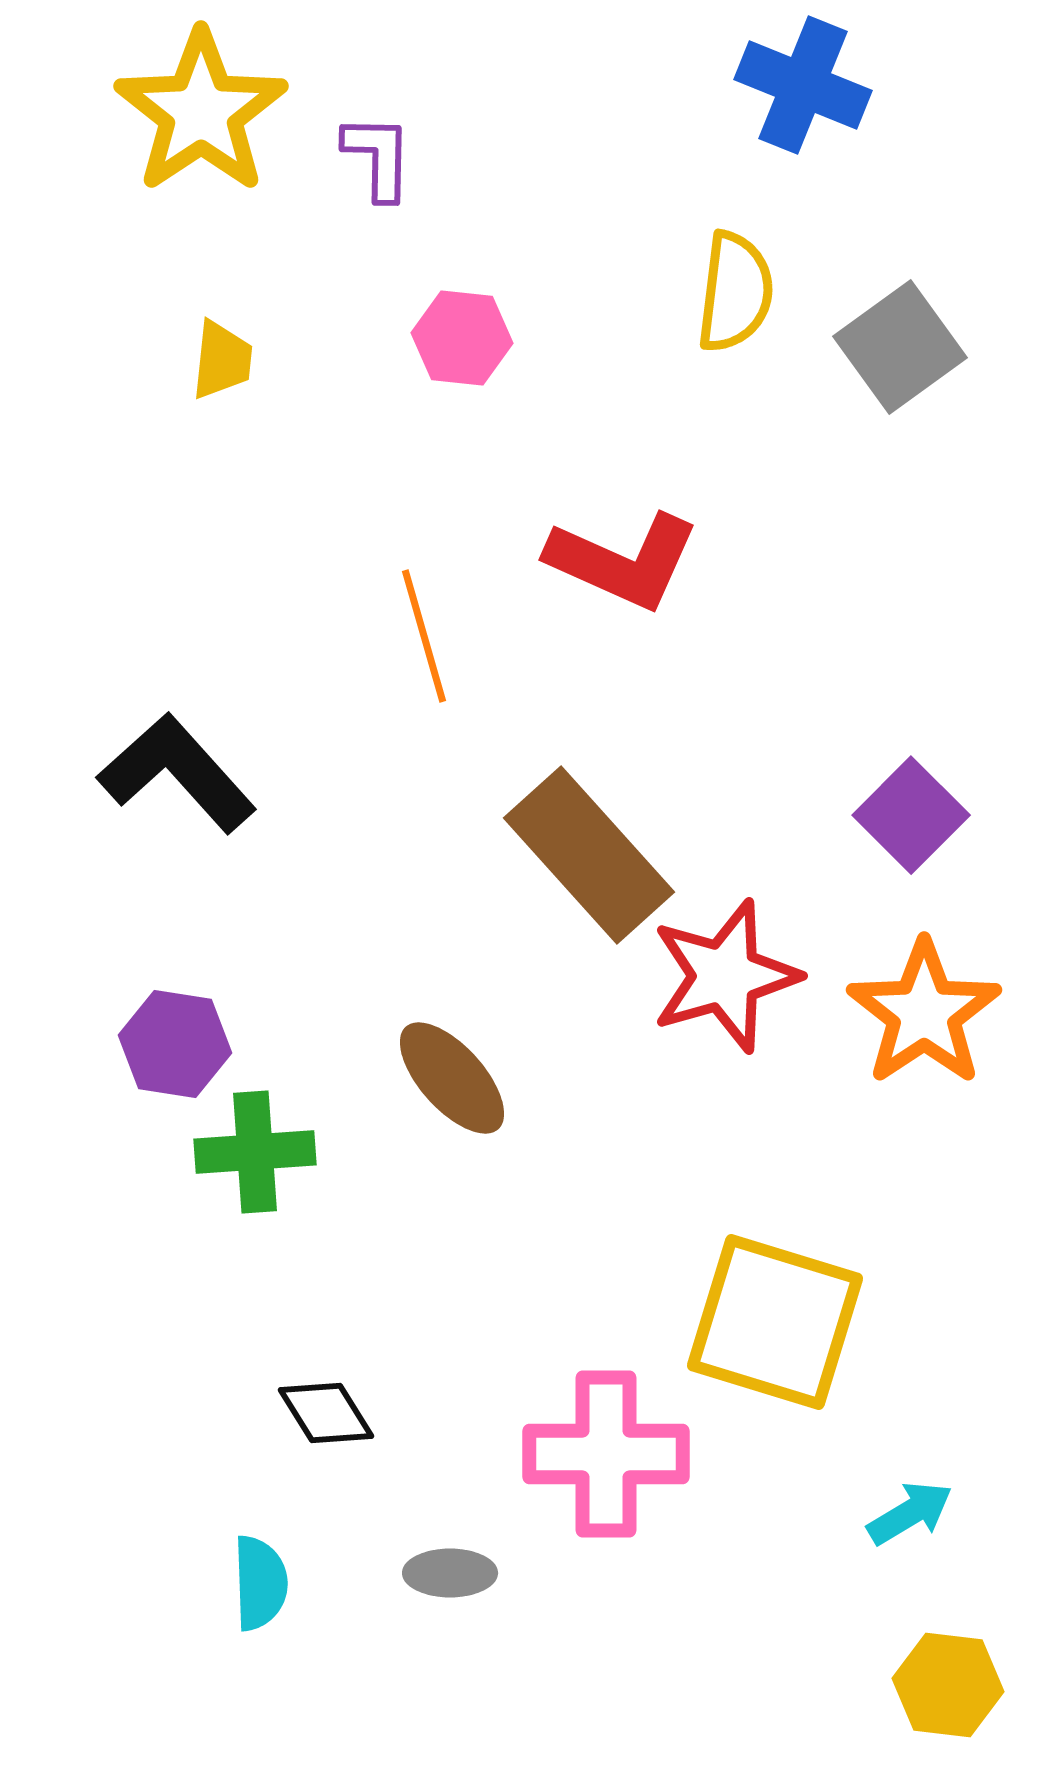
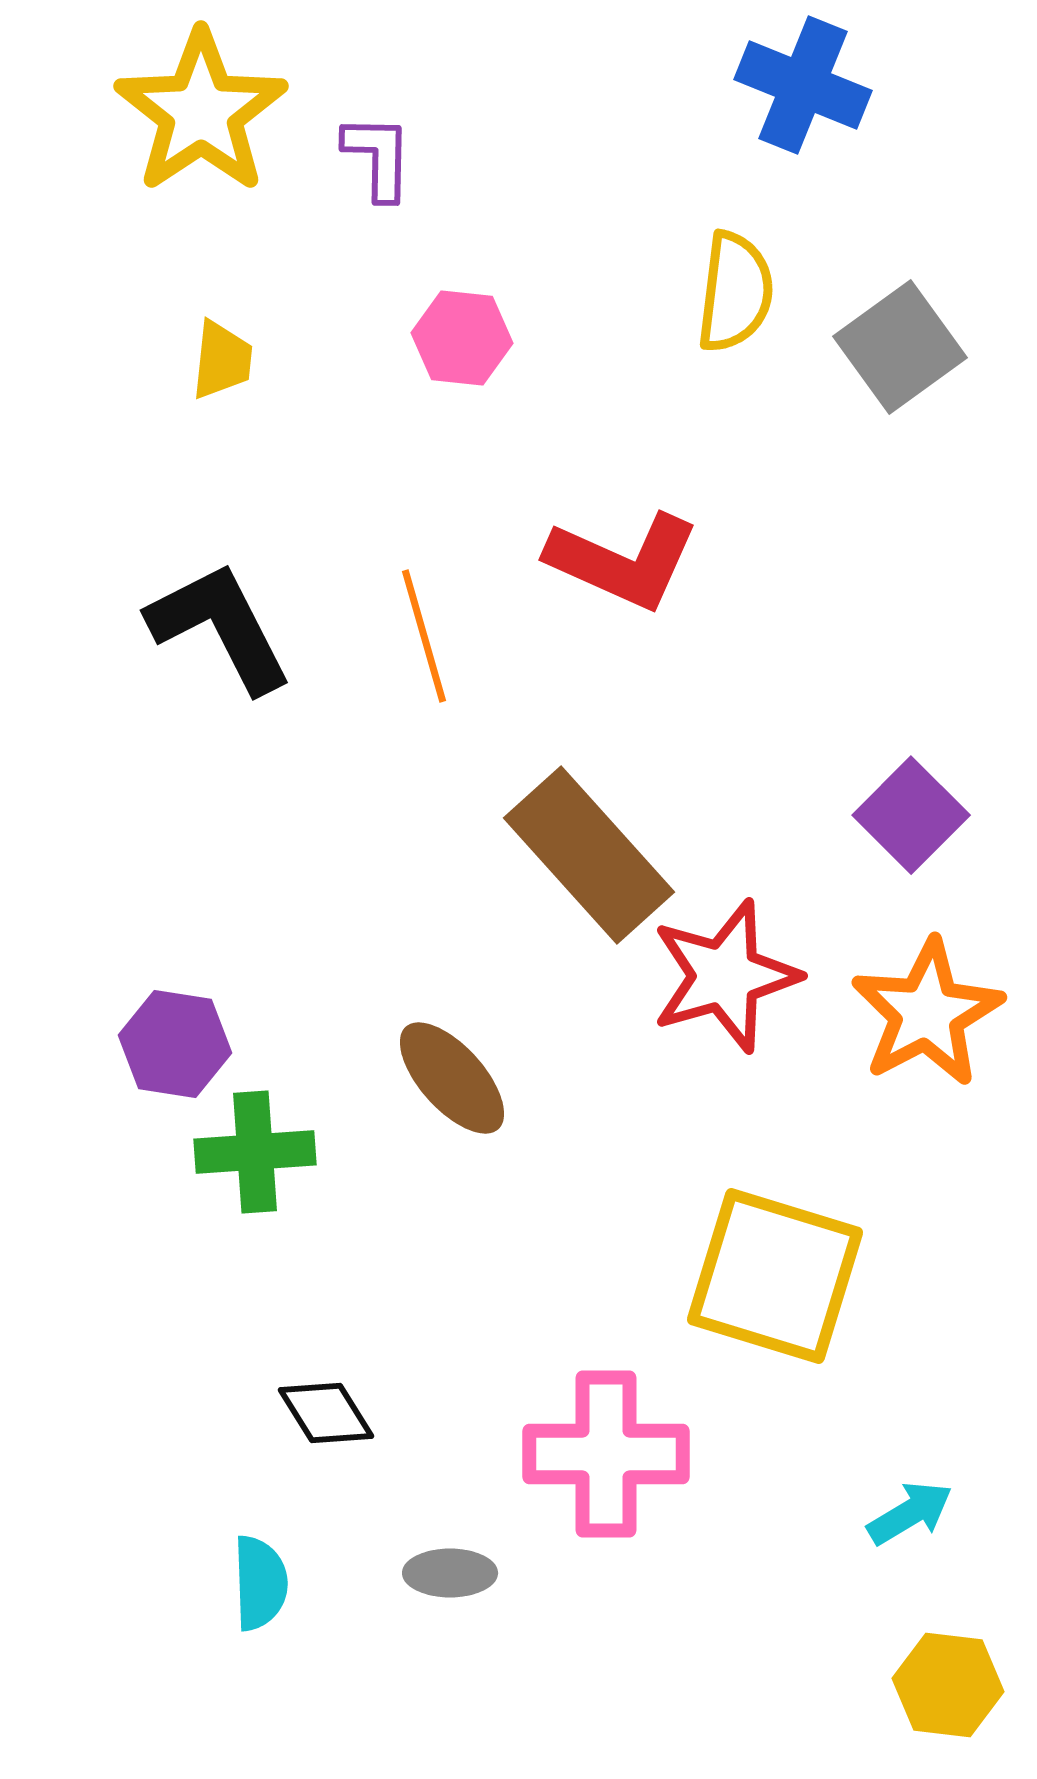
black L-shape: moved 43 px right, 146 px up; rotated 15 degrees clockwise
orange star: moved 3 px right; rotated 6 degrees clockwise
yellow square: moved 46 px up
